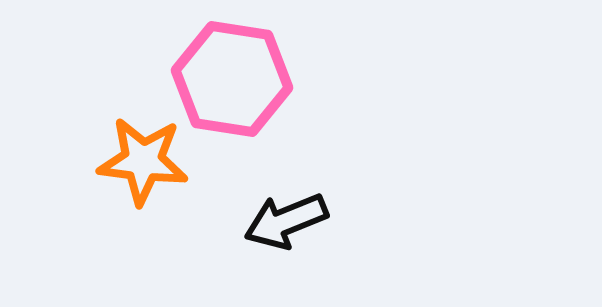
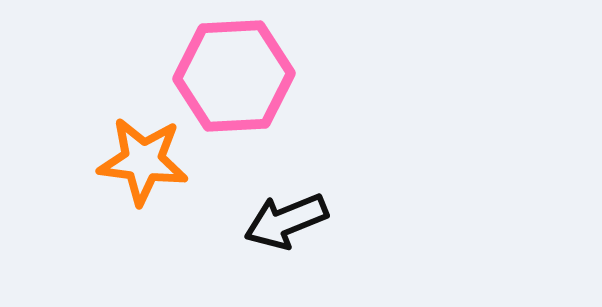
pink hexagon: moved 2 px right, 3 px up; rotated 12 degrees counterclockwise
